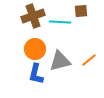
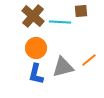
brown cross: rotated 30 degrees counterclockwise
orange circle: moved 1 px right, 1 px up
gray triangle: moved 3 px right, 6 px down
